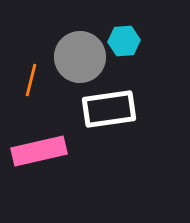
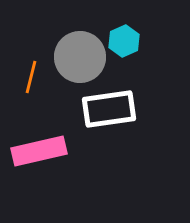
cyan hexagon: rotated 20 degrees counterclockwise
orange line: moved 3 px up
